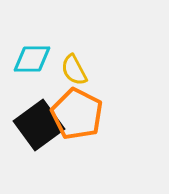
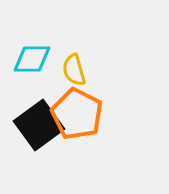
yellow semicircle: rotated 12 degrees clockwise
